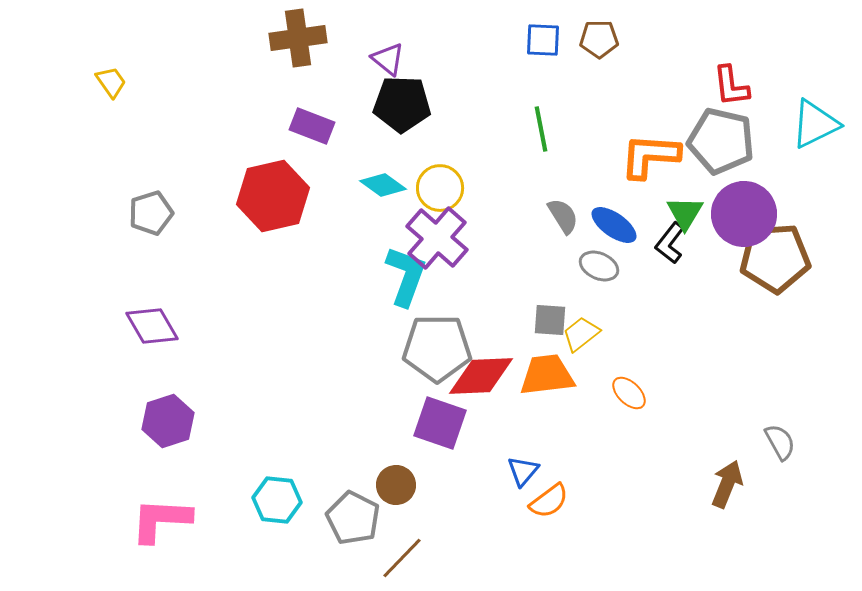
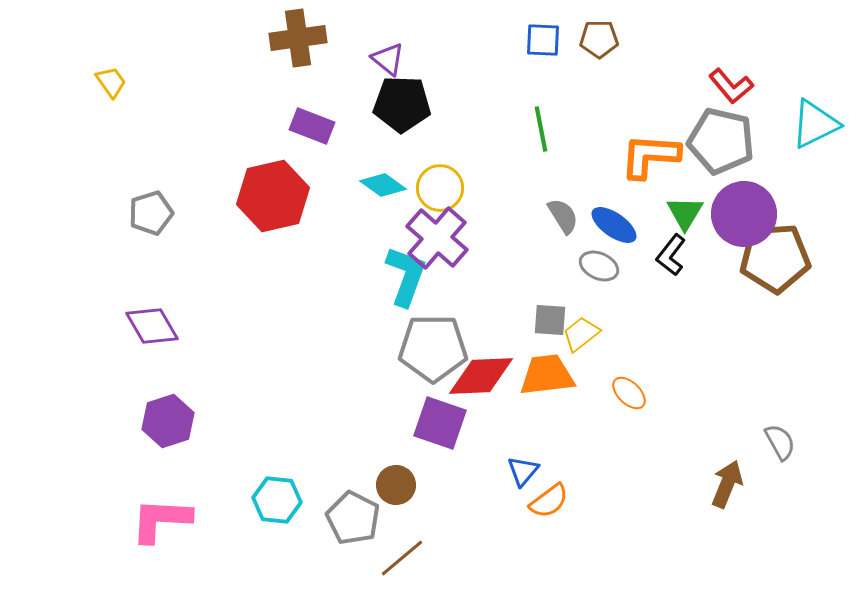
red L-shape at (731, 86): rotated 33 degrees counterclockwise
black L-shape at (670, 243): moved 1 px right, 12 px down
gray pentagon at (437, 348): moved 4 px left
brown line at (402, 558): rotated 6 degrees clockwise
